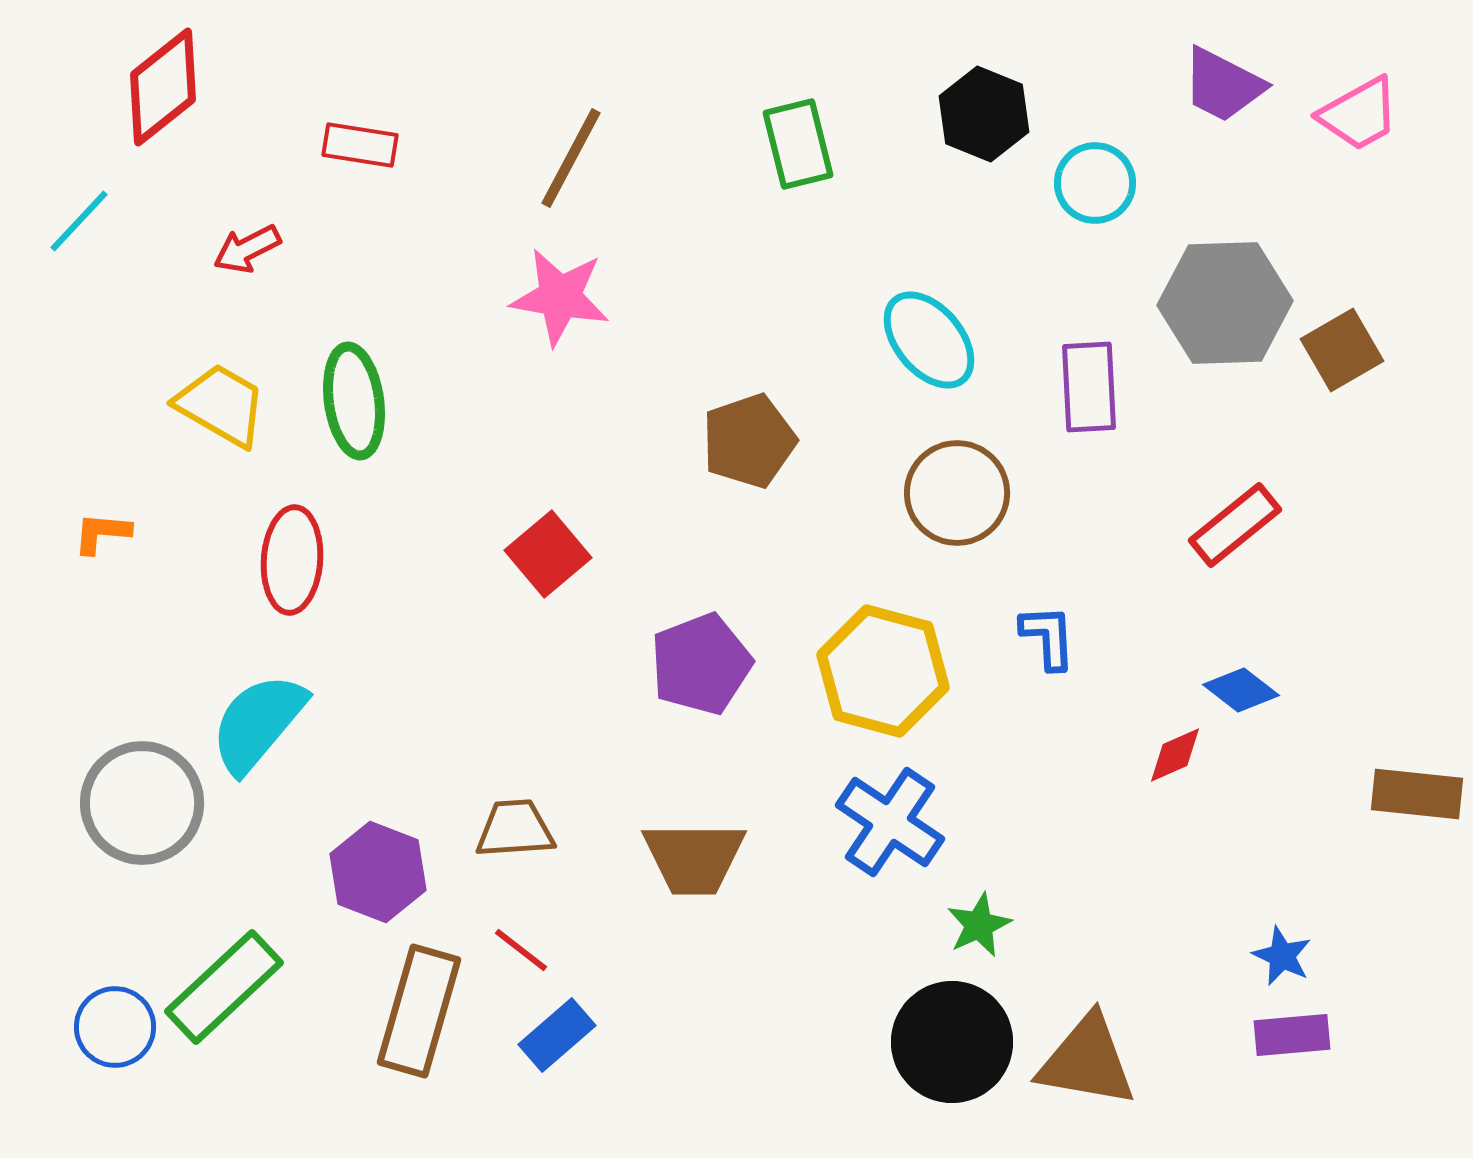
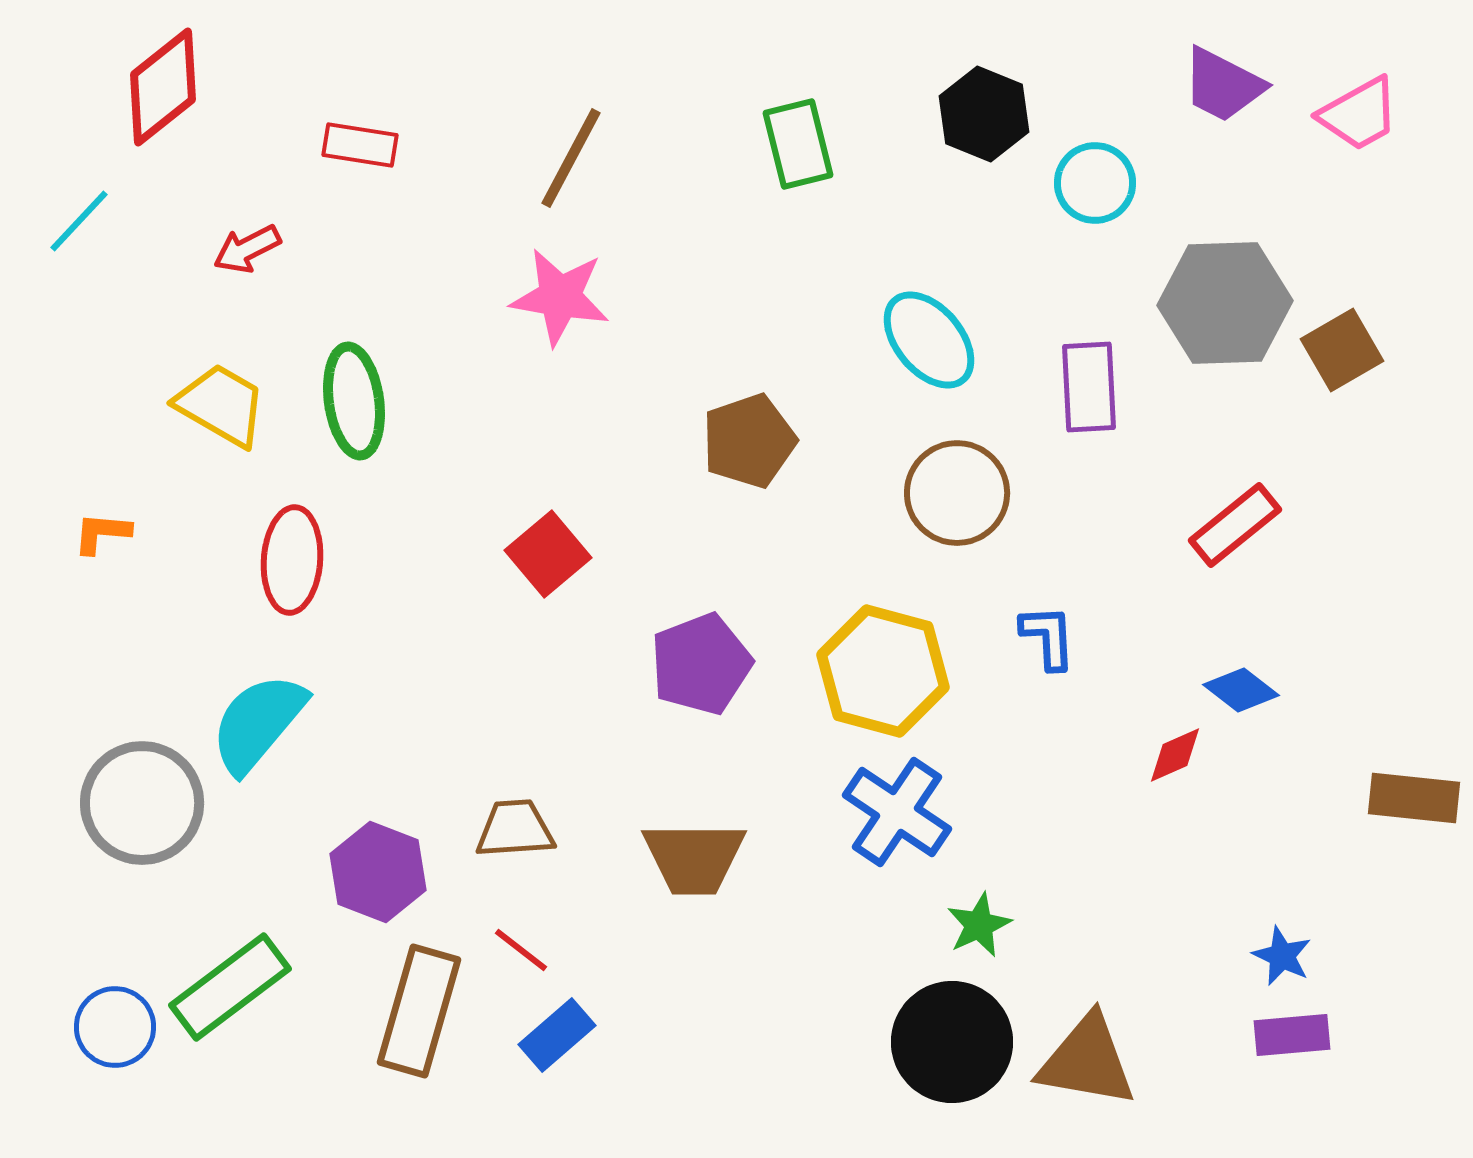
brown rectangle at (1417, 794): moved 3 px left, 4 px down
blue cross at (890, 822): moved 7 px right, 10 px up
green rectangle at (224, 987): moved 6 px right; rotated 6 degrees clockwise
